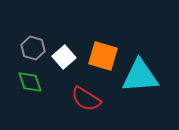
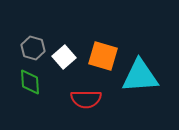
green diamond: rotated 16 degrees clockwise
red semicircle: rotated 32 degrees counterclockwise
